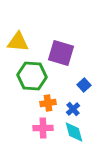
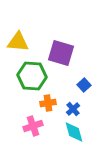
pink cross: moved 10 px left, 2 px up; rotated 18 degrees counterclockwise
